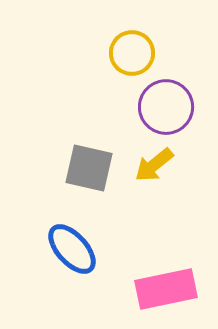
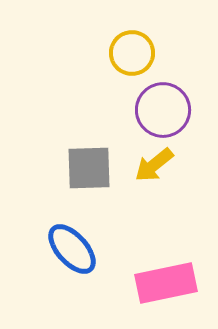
purple circle: moved 3 px left, 3 px down
gray square: rotated 15 degrees counterclockwise
pink rectangle: moved 6 px up
